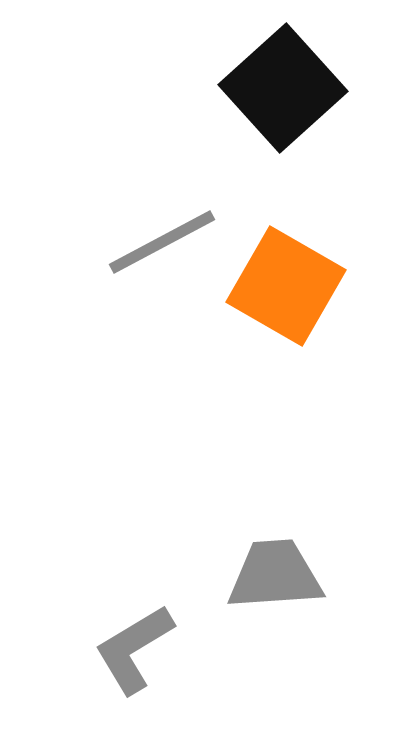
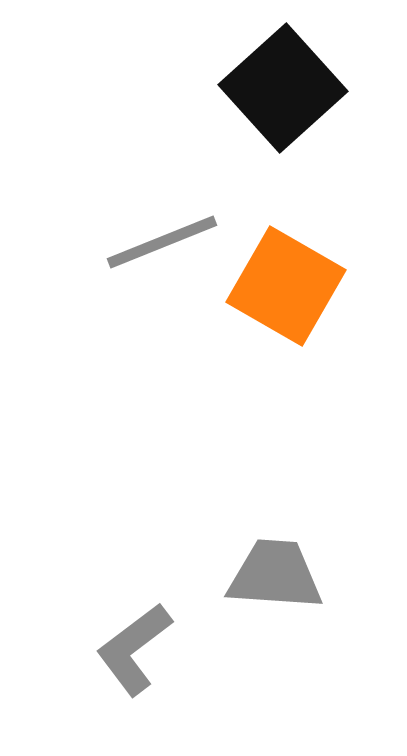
gray line: rotated 6 degrees clockwise
gray trapezoid: rotated 8 degrees clockwise
gray L-shape: rotated 6 degrees counterclockwise
